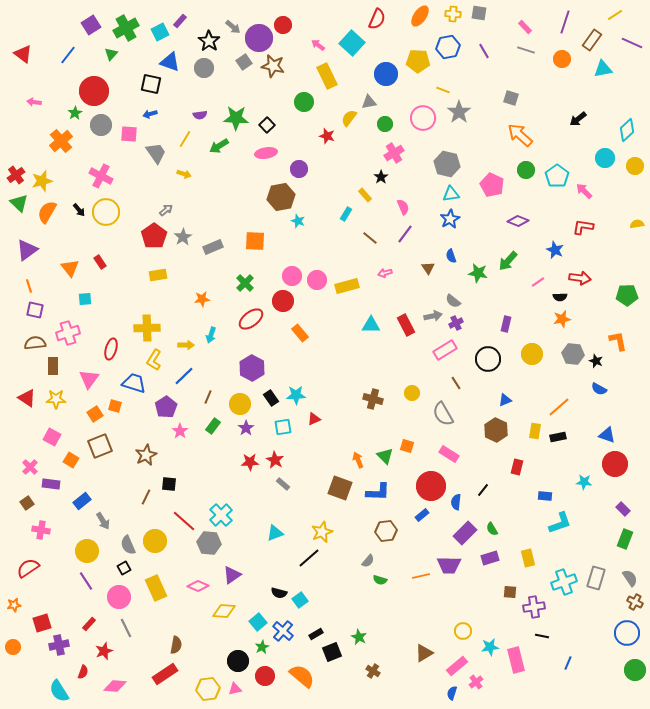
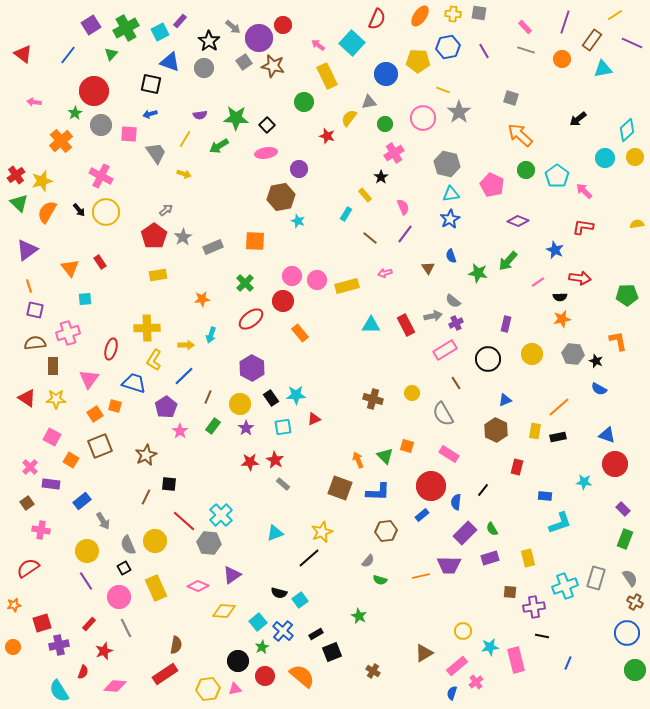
yellow circle at (635, 166): moved 9 px up
cyan cross at (564, 582): moved 1 px right, 4 px down
green star at (359, 637): moved 21 px up
